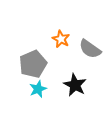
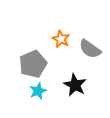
cyan star: moved 2 px down
